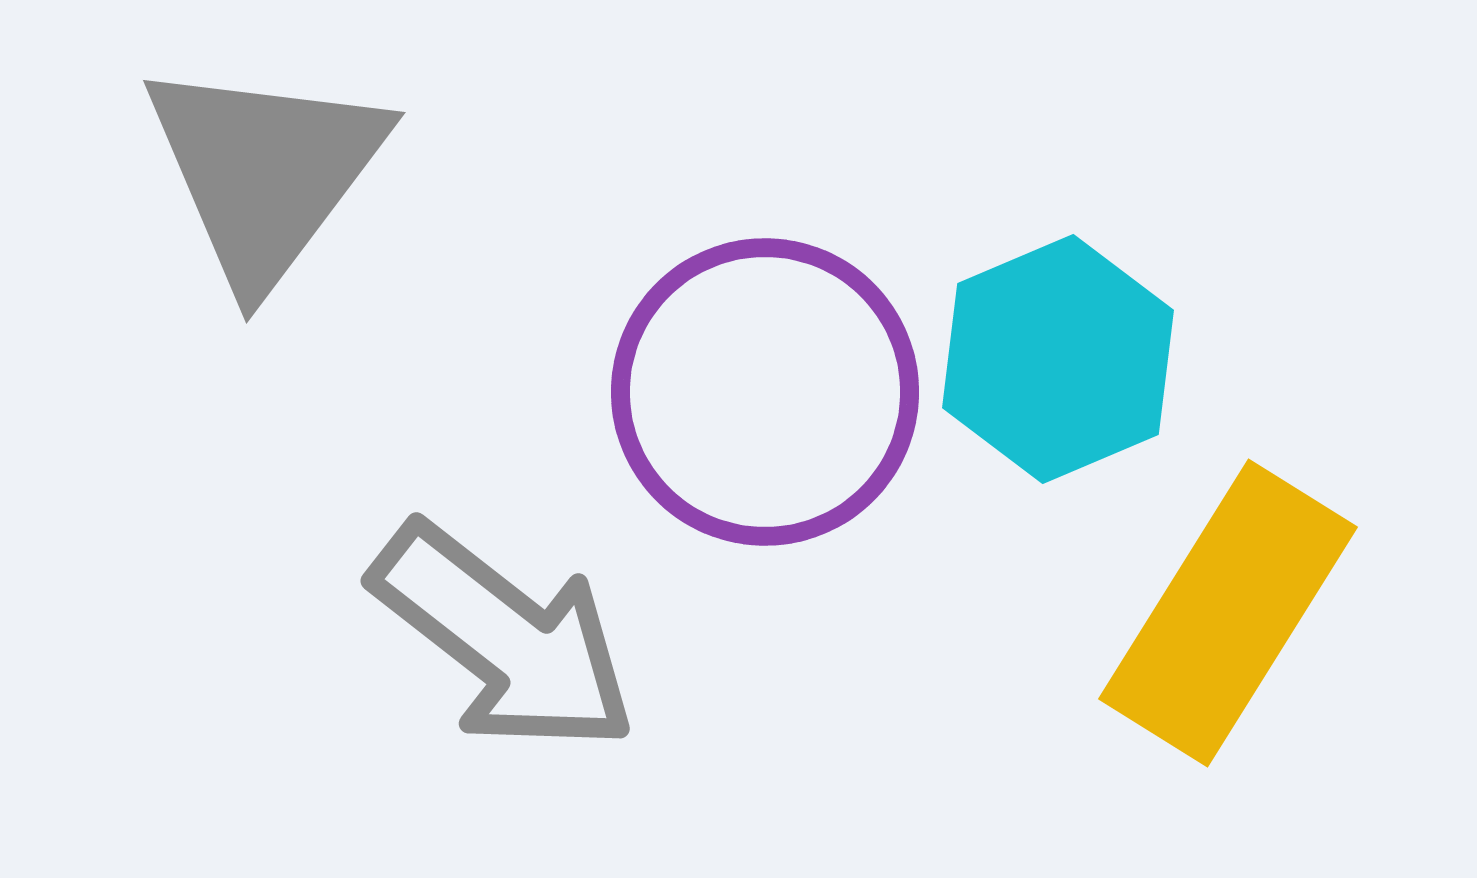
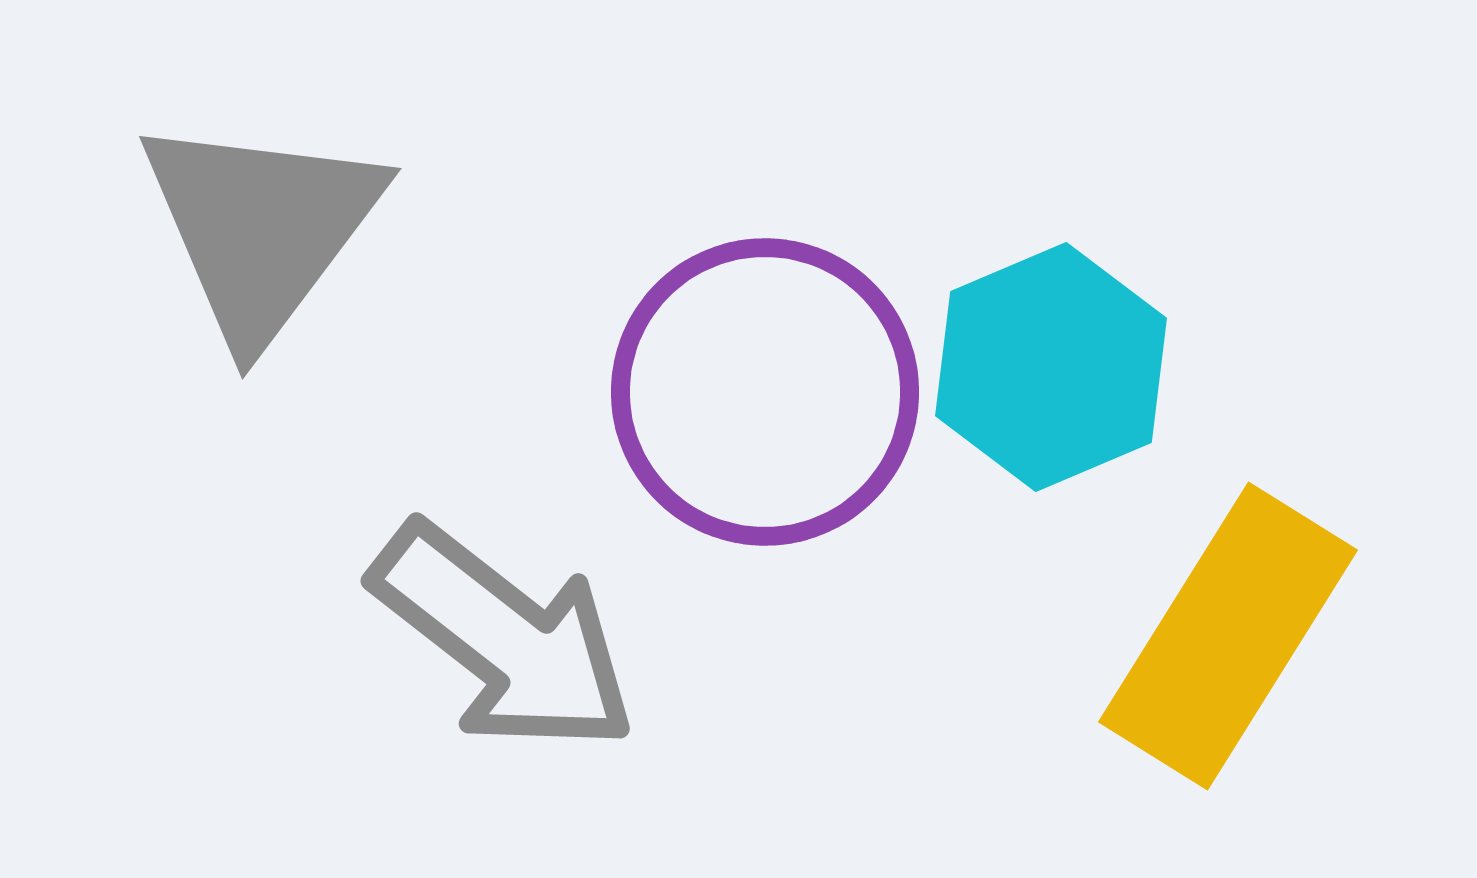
gray triangle: moved 4 px left, 56 px down
cyan hexagon: moved 7 px left, 8 px down
yellow rectangle: moved 23 px down
